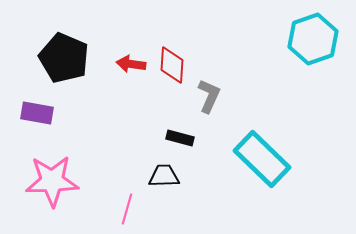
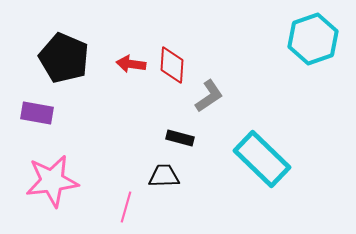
gray L-shape: rotated 32 degrees clockwise
pink star: rotated 6 degrees counterclockwise
pink line: moved 1 px left, 2 px up
